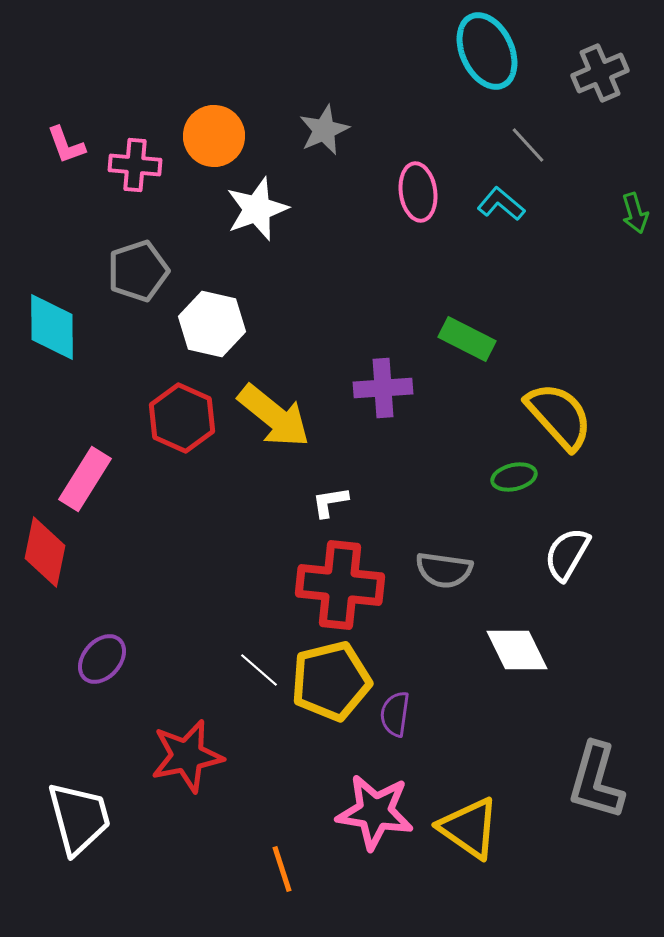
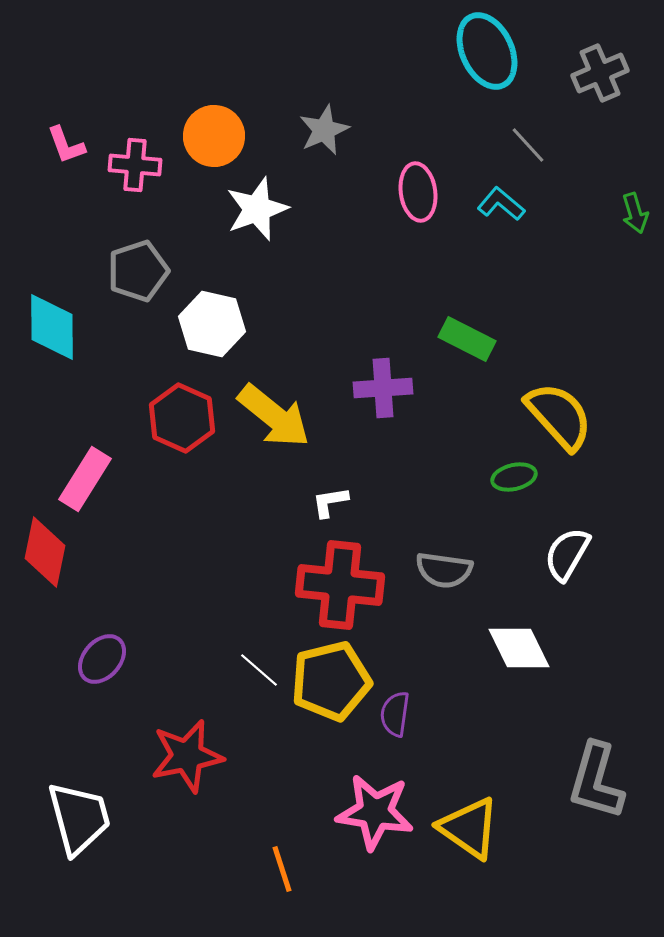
white diamond: moved 2 px right, 2 px up
